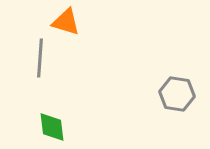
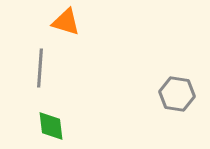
gray line: moved 10 px down
green diamond: moved 1 px left, 1 px up
